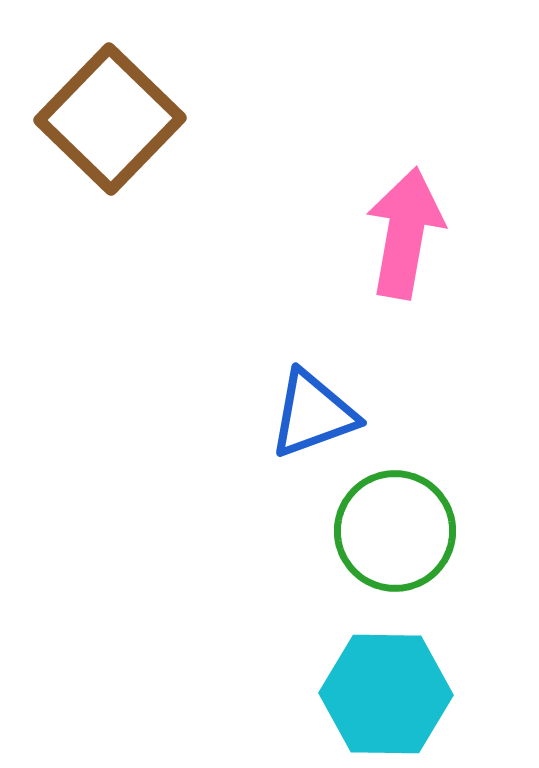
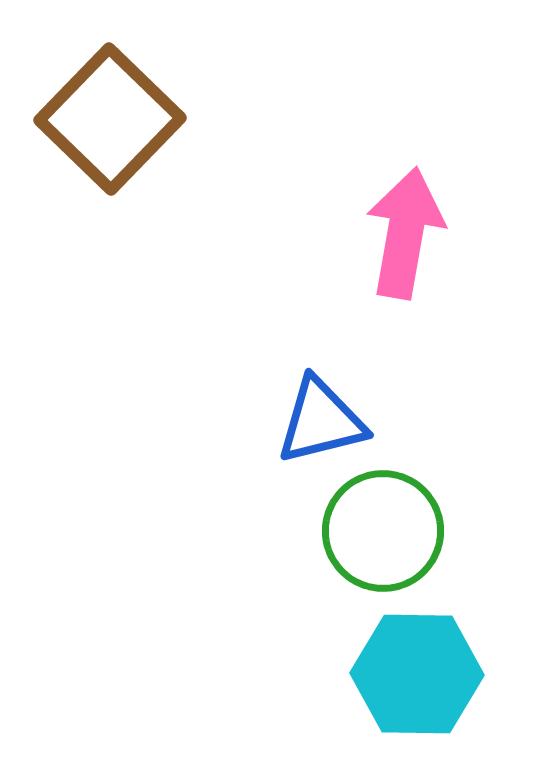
blue triangle: moved 8 px right, 7 px down; rotated 6 degrees clockwise
green circle: moved 12 px left
cyan hexagon: moved 31 px right, 20 px up
